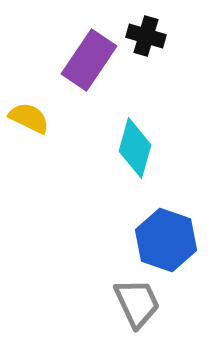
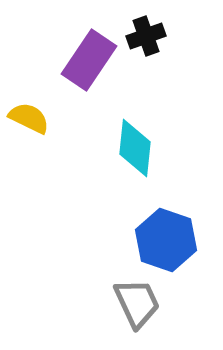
black cross: rotated 36 degrees counterclockwise
cyan diamond: rotated 10 degrees counterclockwise
